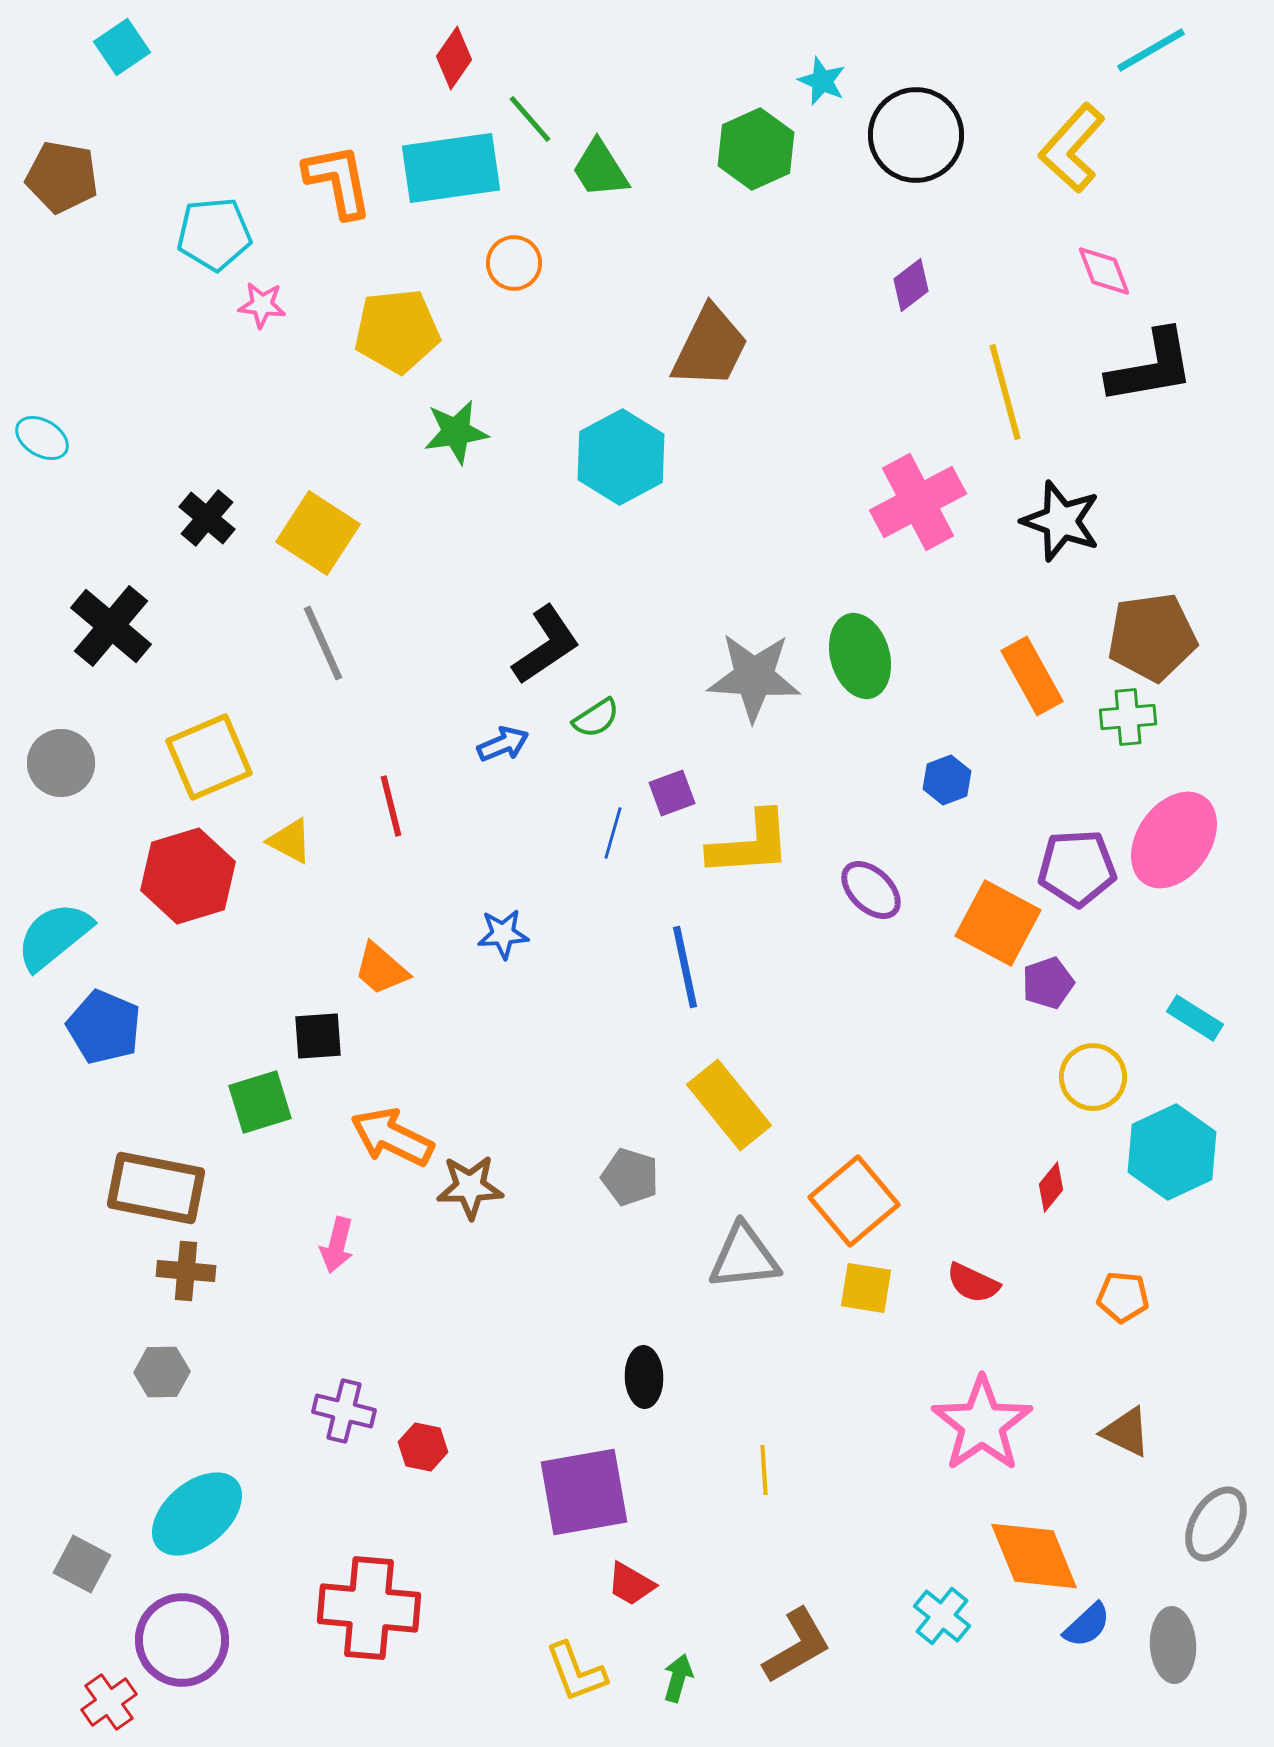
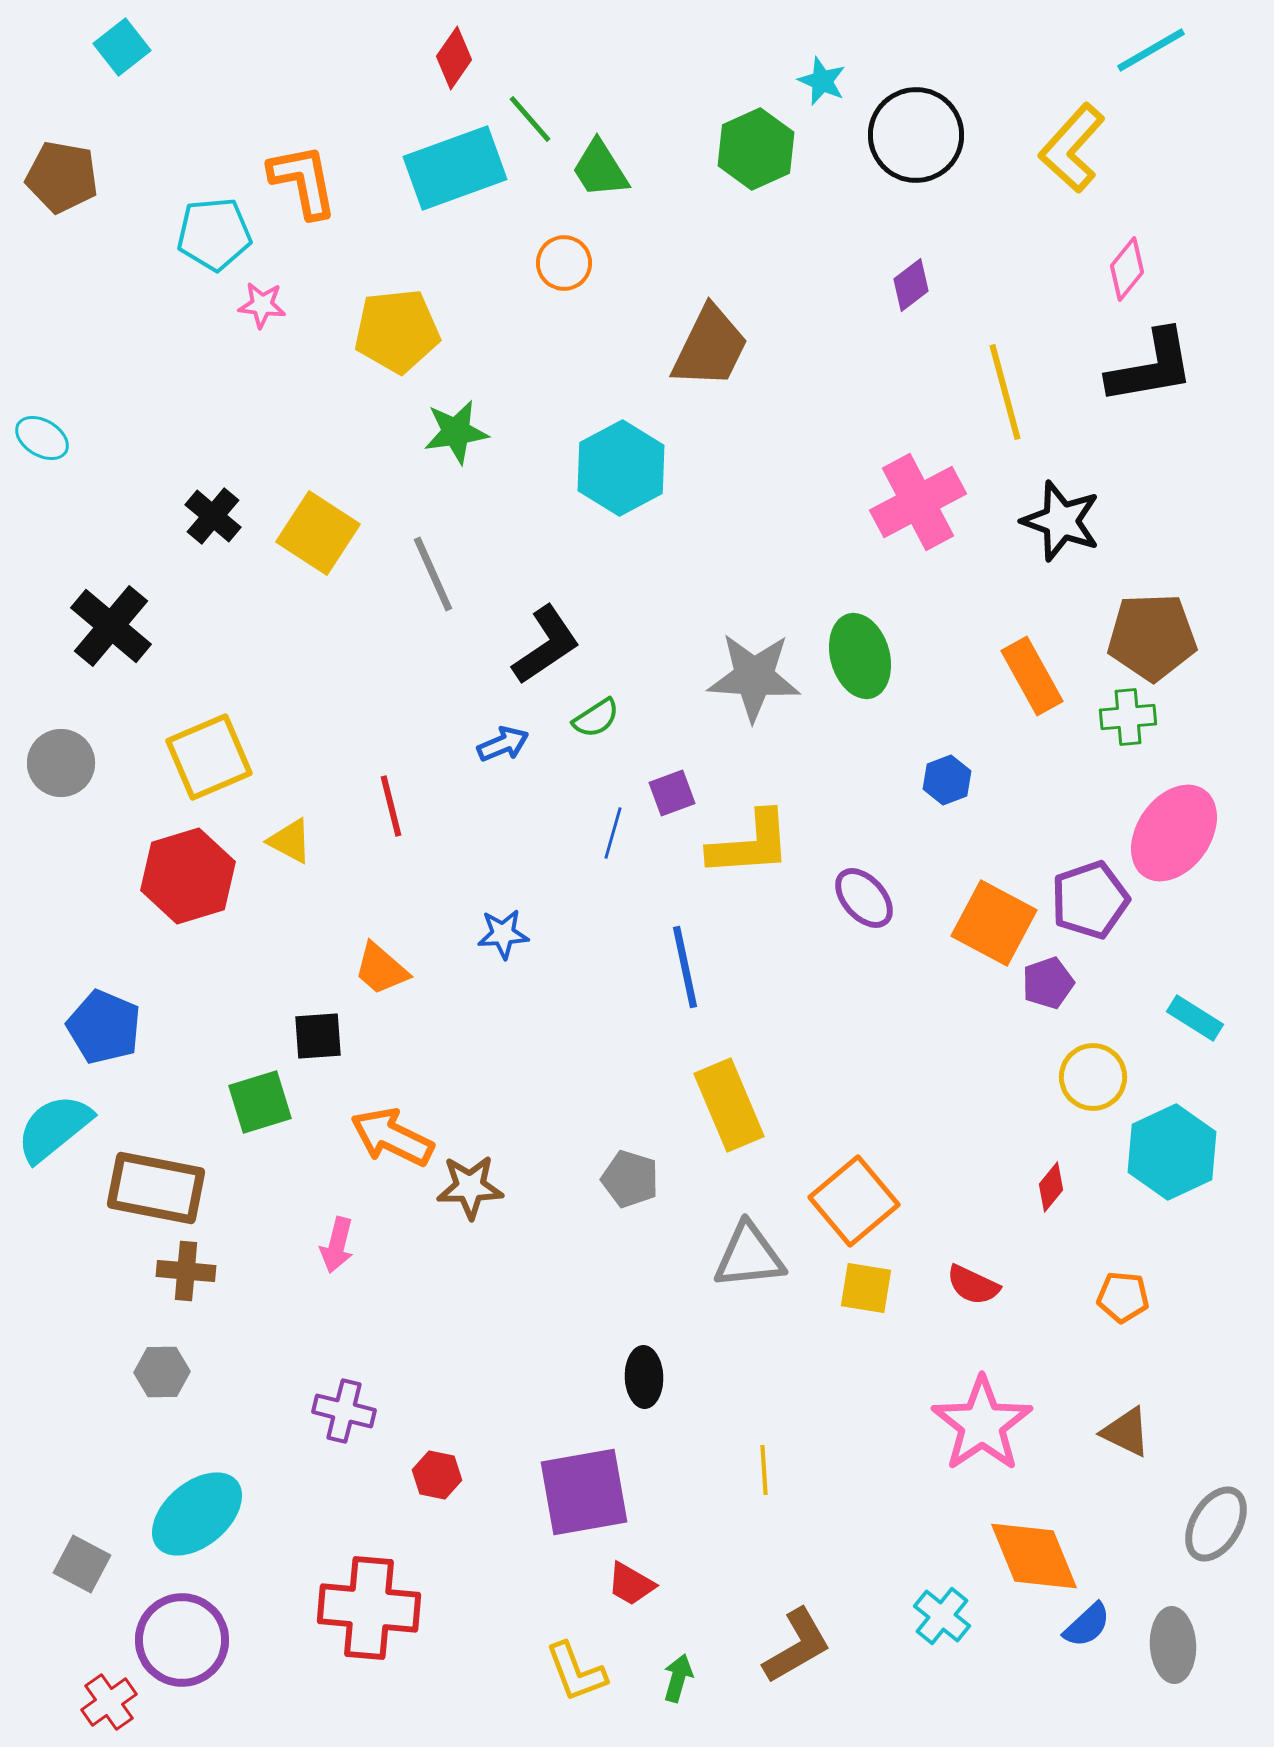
cyan square at (122, 47): rotated 4 degrees counterclockwise
cyan rectangle at (451, 168): moved 4 px right; rotated 12 degrees counterclockwise
orange L-shape at (338, 181): moved 35 px left
orange circle at (514, 263): moved 50 px right
pink diamond at (1104, 271): moved 23 px right, 2 px up; rotated 60 degrees clockwise
cyan hexagon at (621, 457): moved 11 px down
black cross at (207, 518): moved 6 px right, 2 px up
brown pentagon at (1152, 637): rotated 6 degrees clockwise
gray line at (323, 643): moved 110 px right, 69 px up
pink ellipse at (1174, 840): moved 7 px up
purple pentagon at (1077, 868): moved 13 px right, 32 px down; rotated 16 degrees counterclockwise
purple ellipse at (871, 890): moved 7 px left, 8 px down; rotated 4 degrees clockwise
orange square at (998, 923): moved 4 px left
cyan semicircle at (54, 936): moved 192 px down
yellow rectangle at (729, 1105): rotated 16 degrees clockwise
gray pentagon at (630, 1177): moved 2 px down
gray triangle at (744, 1257): moved 5 px right, 1 px up
red semicircle at (973, 1283): moved 2 px down
red hexagon at (423, 1447): moved 14 px right, 28 px down
